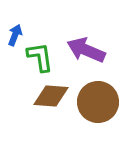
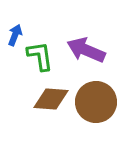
green L-shape: moved 1 px up
brown diamond: moved 3 px down
brown circle: moved 2 px left
